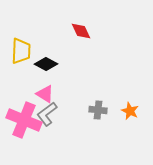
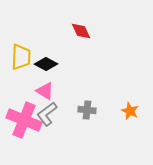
yellow trapezoid: moved 6 px down
pink triangle: moved 3 px up
gray cross: moved 11 px left
